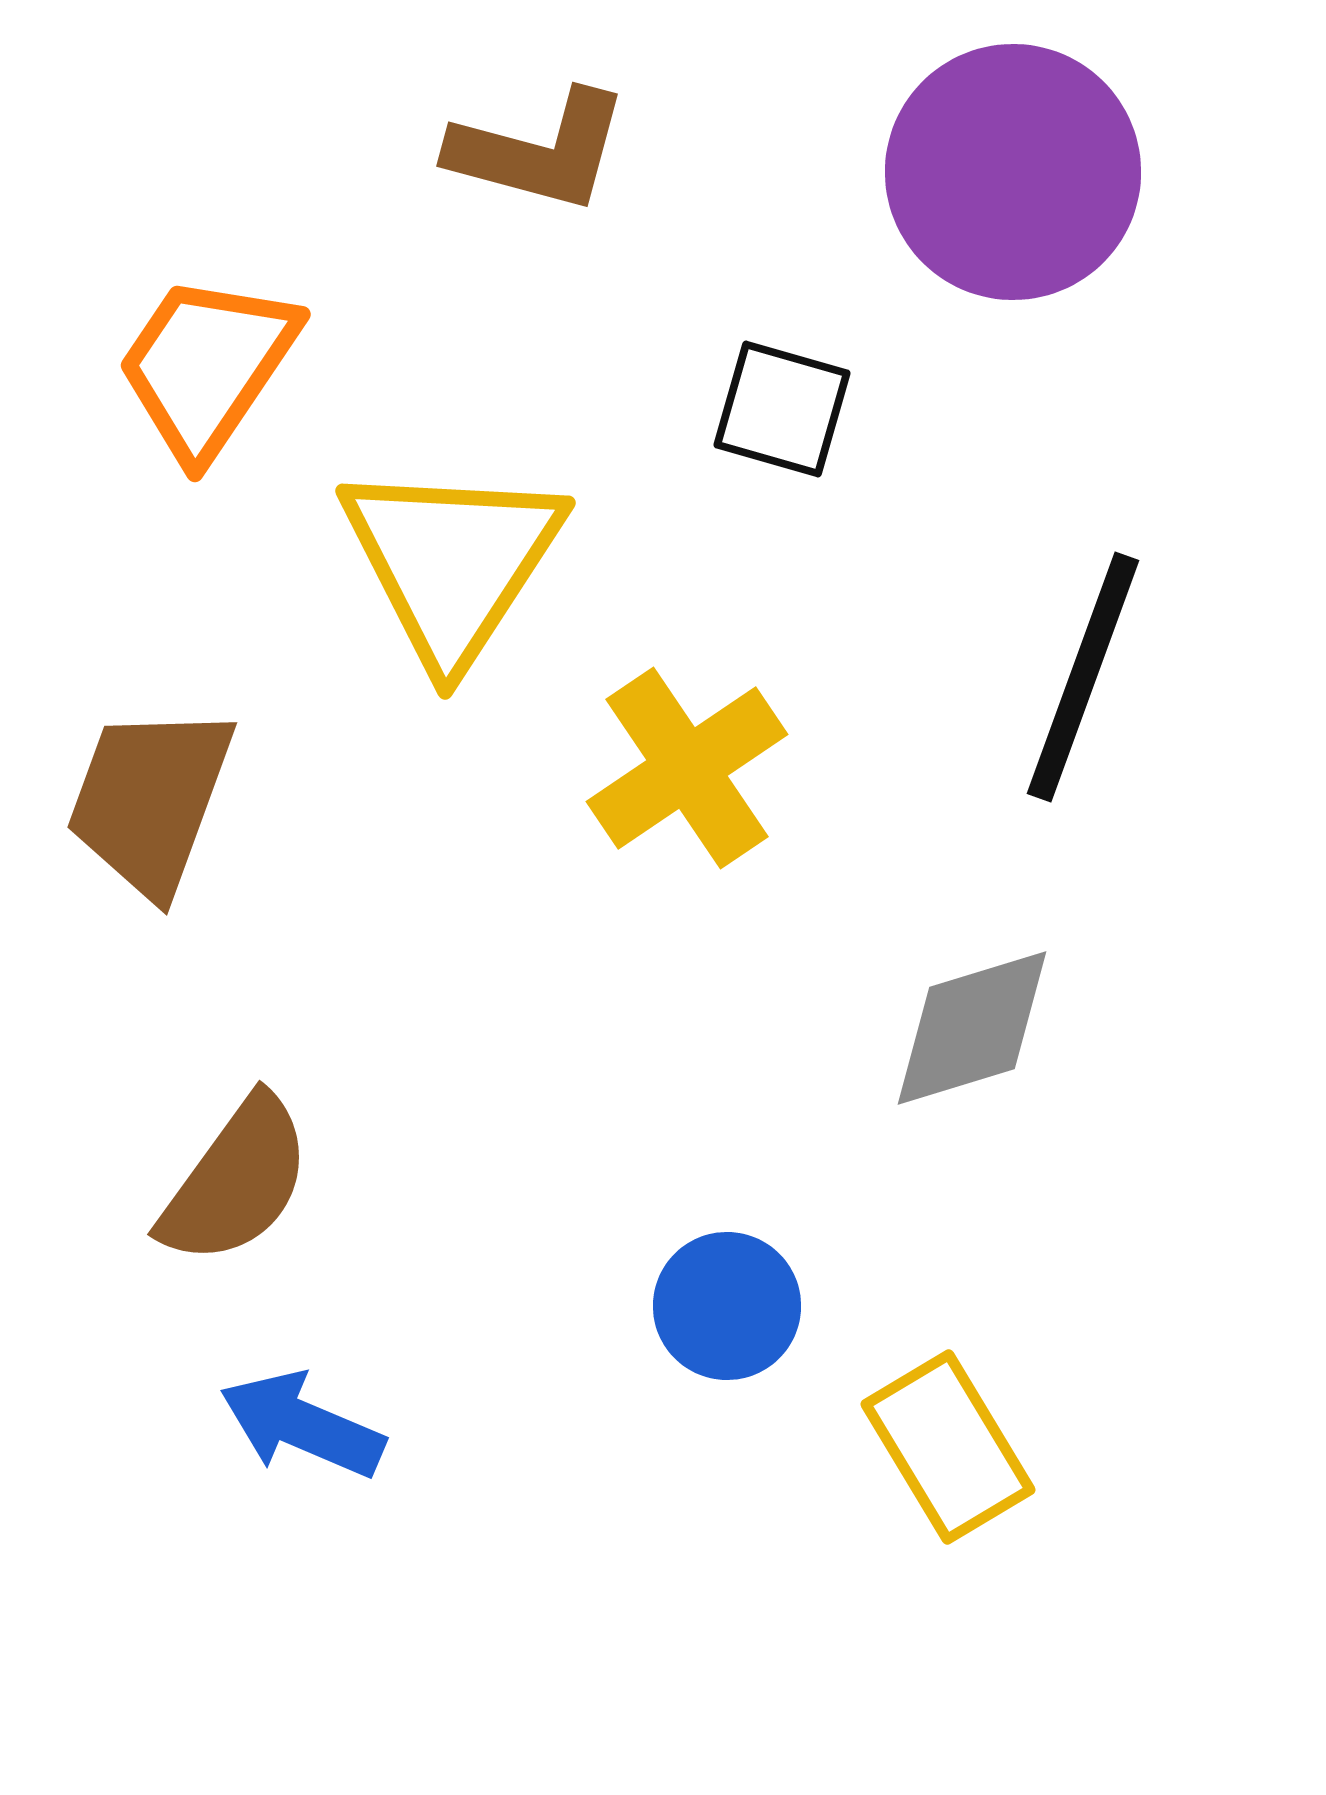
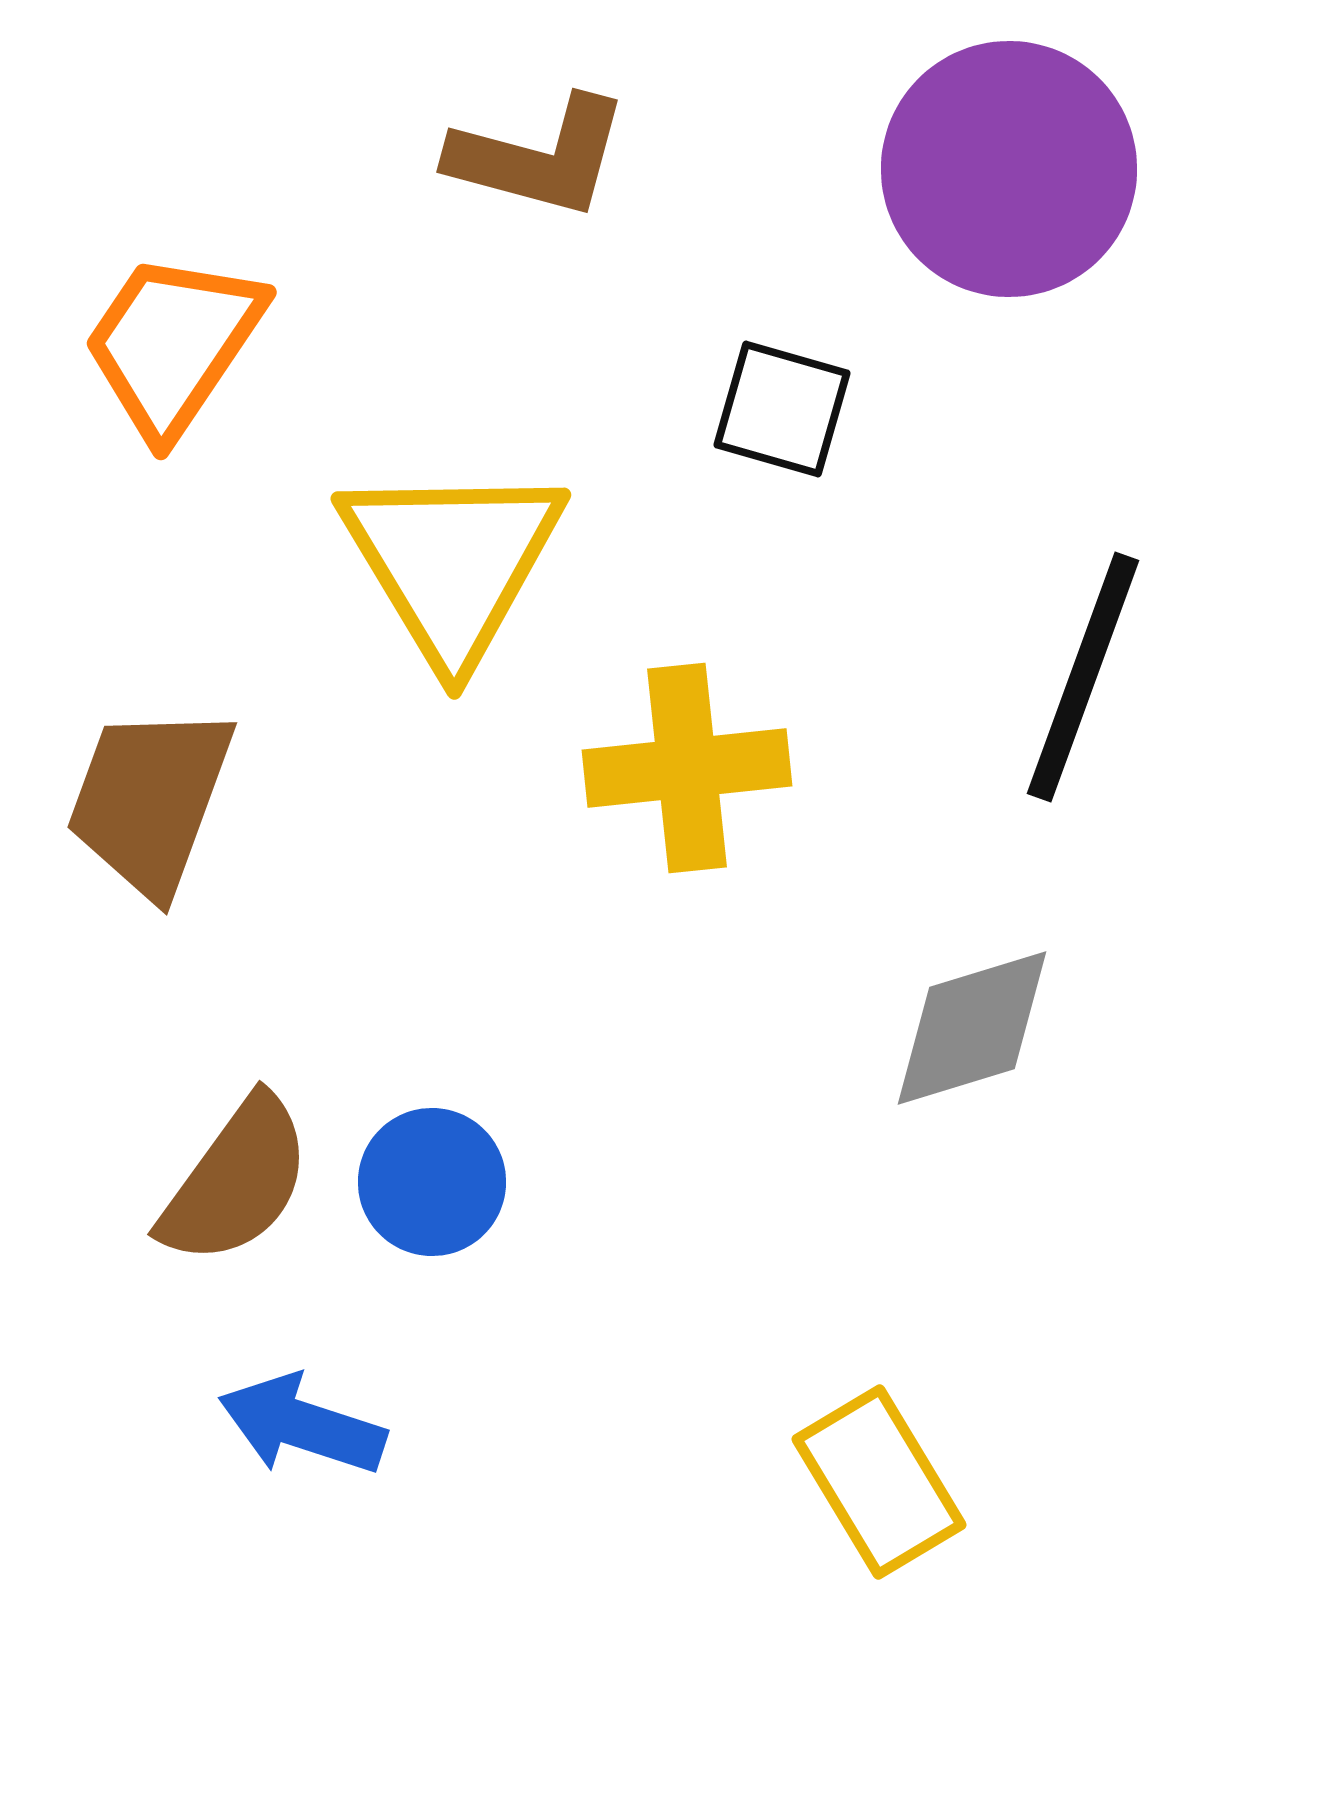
brown L-shape: moved 6 px down
purple circle: moved 4 px left, 3 px up
orange trapezoid: moved 34 px left, 22 px up
yellow triangle: rotated 4 degrees counterclockwise
yellow cross: rotated 28 degrees clockwise
blue circle: moved 295 px left, 124 px up
blue arrow: rotated 5 degrees counterclockwise
yellow rectangle: moved 69 px left, 35 px down
